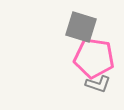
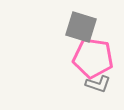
pink pentagon: moved 1 px left
